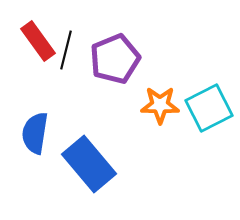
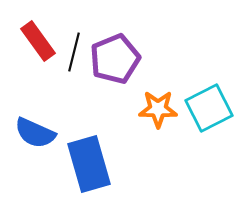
black line: moved 8 px right, 2 px down
orange star: moved 2 px left, 4 px down
blue semicircle: rotated 75 degrees counterclockwise
blue rectangle: rotated 24 degrees clockwise
